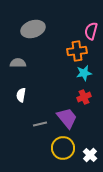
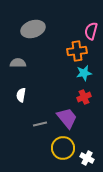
white cross: moved 3 px left, 3 px down; rotated 16 degrees counterclockwise
